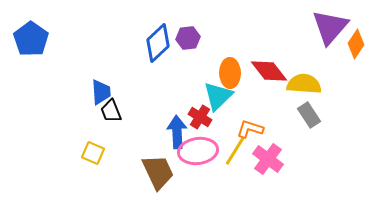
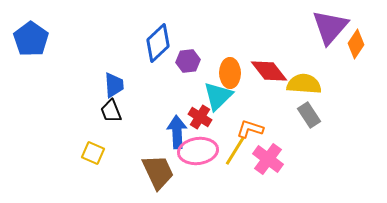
purple hexagon: moved 23 px down
blue trapezoid: moved 13 px right, 7 px up
